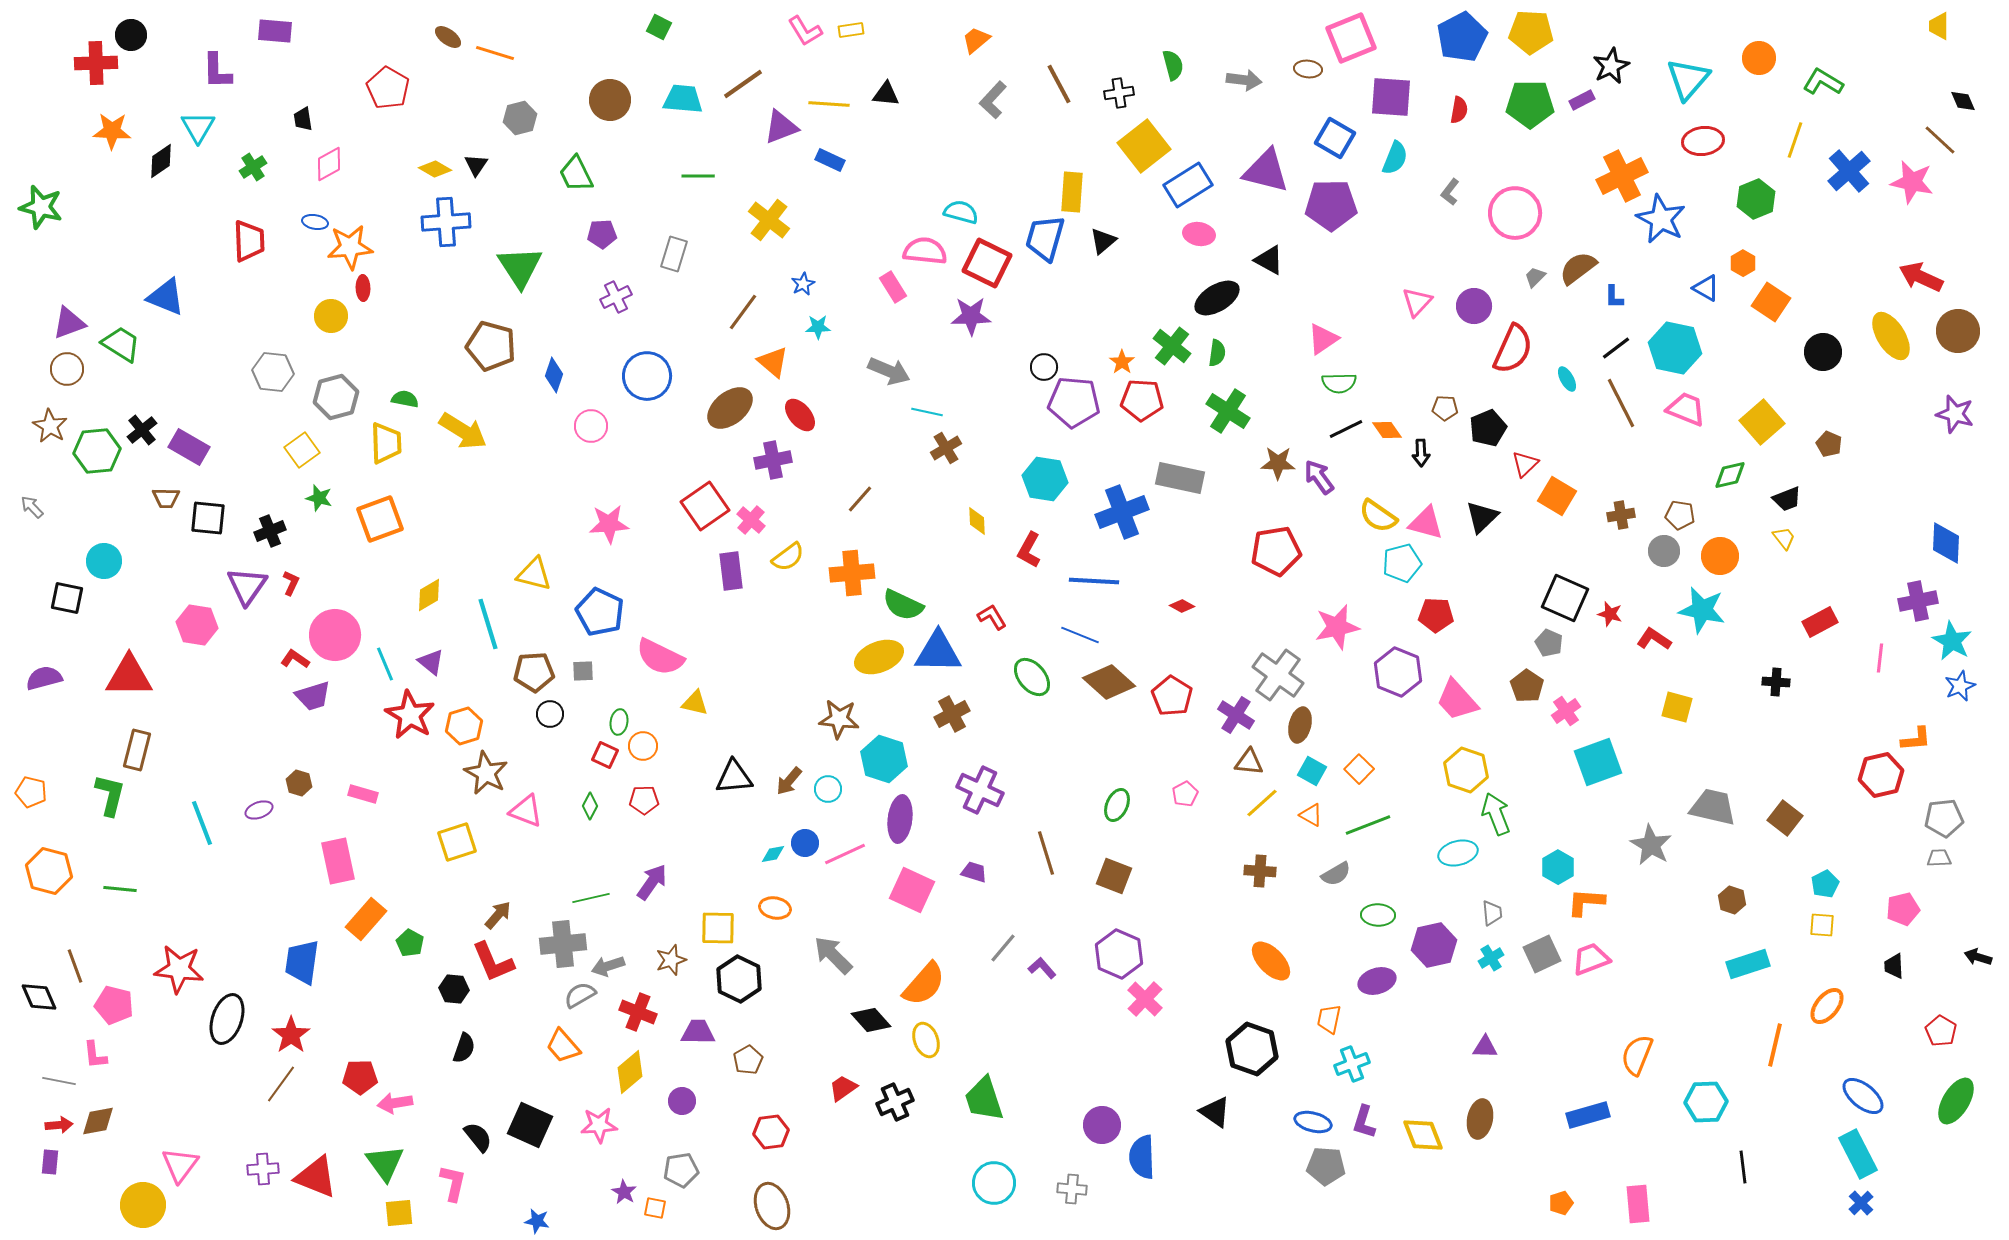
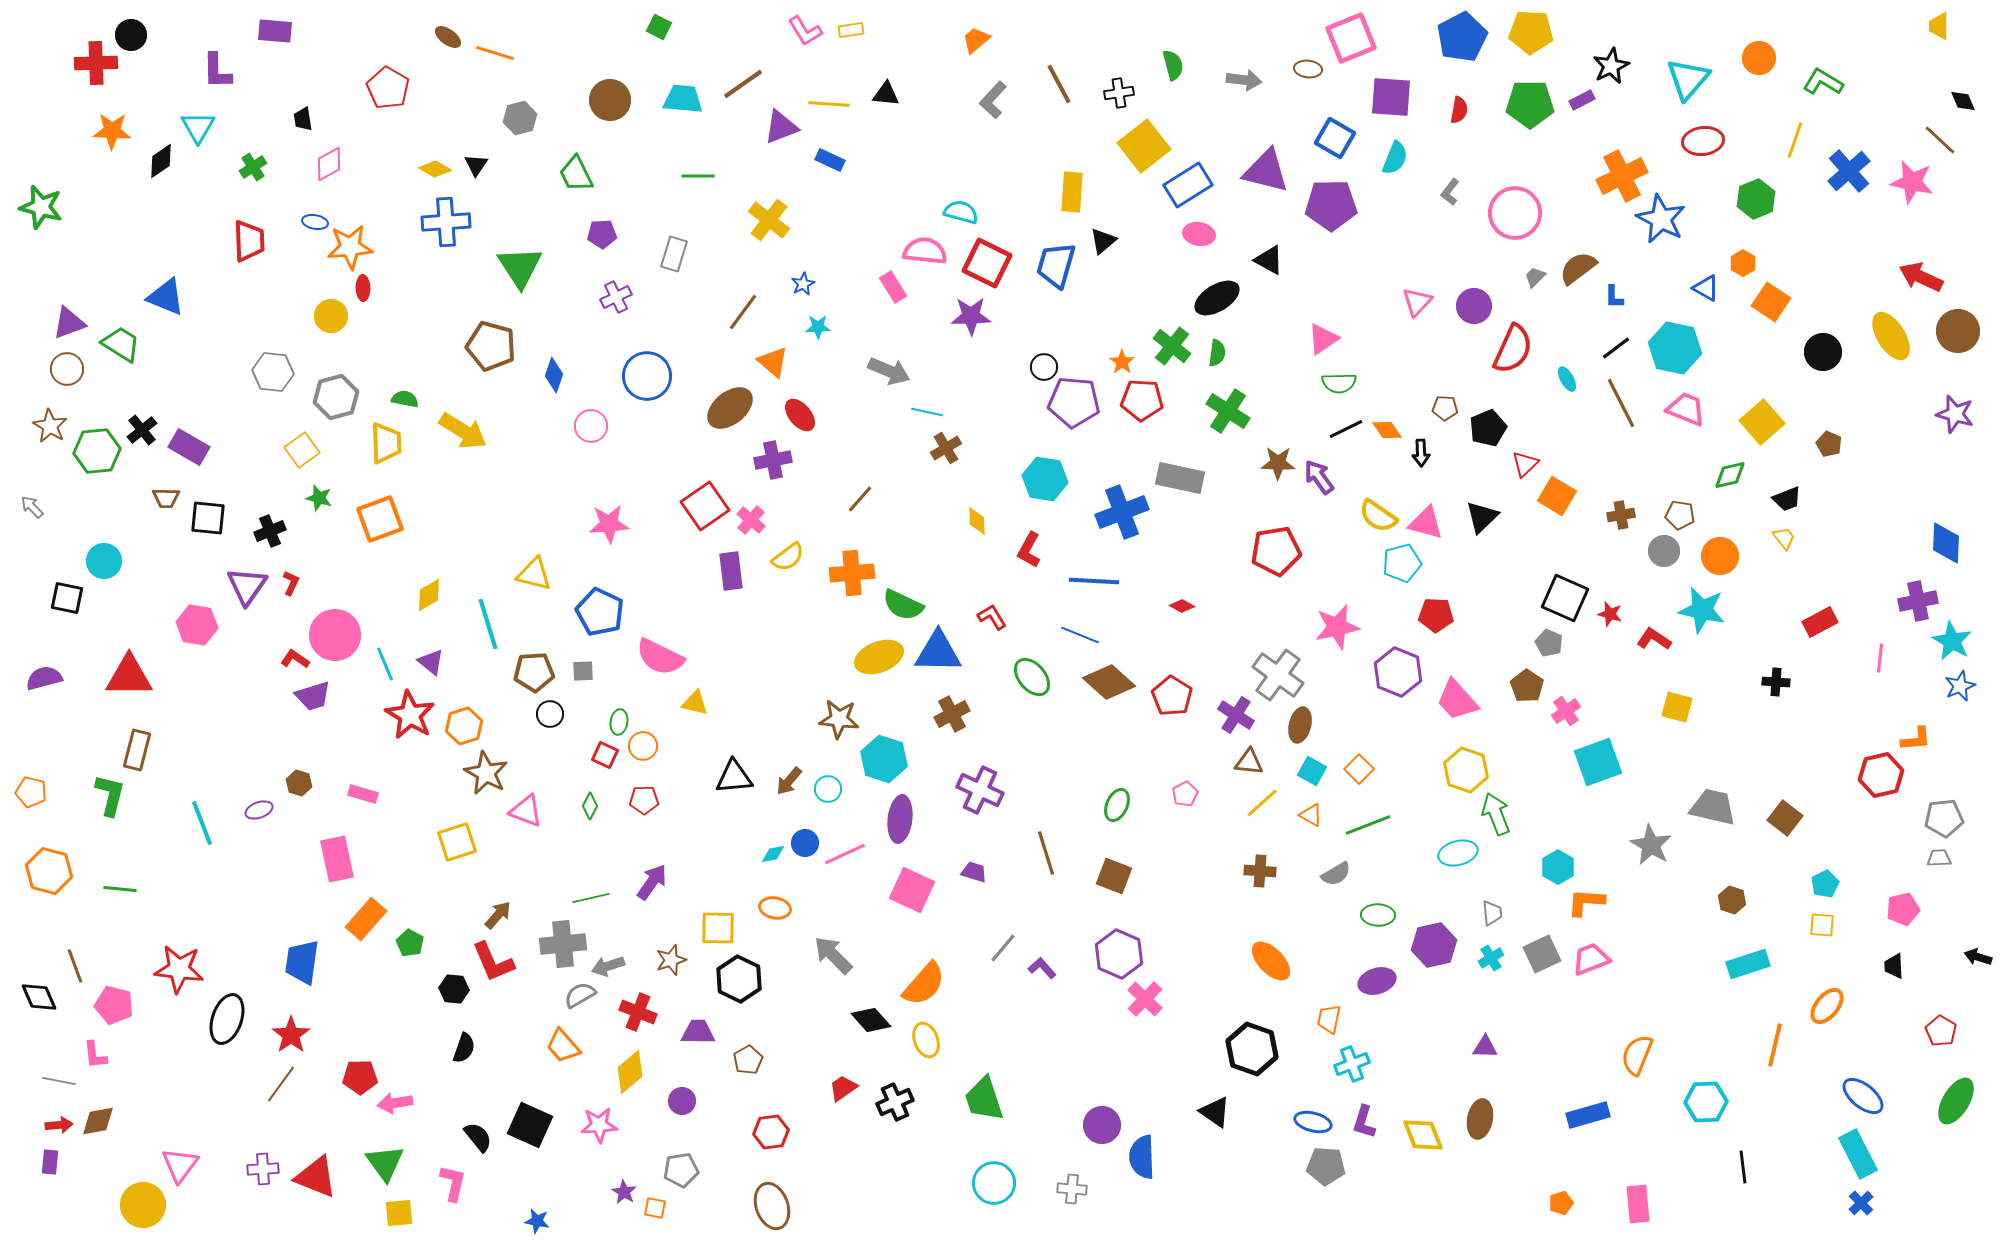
blue trapezoid at (1045, 238): moved 11 px right, 27 px down
pink rectangle at (338, 861): moved 1 px left, 2 px up
